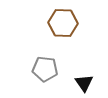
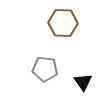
black triangle: moved 1 px left, 1 px up
